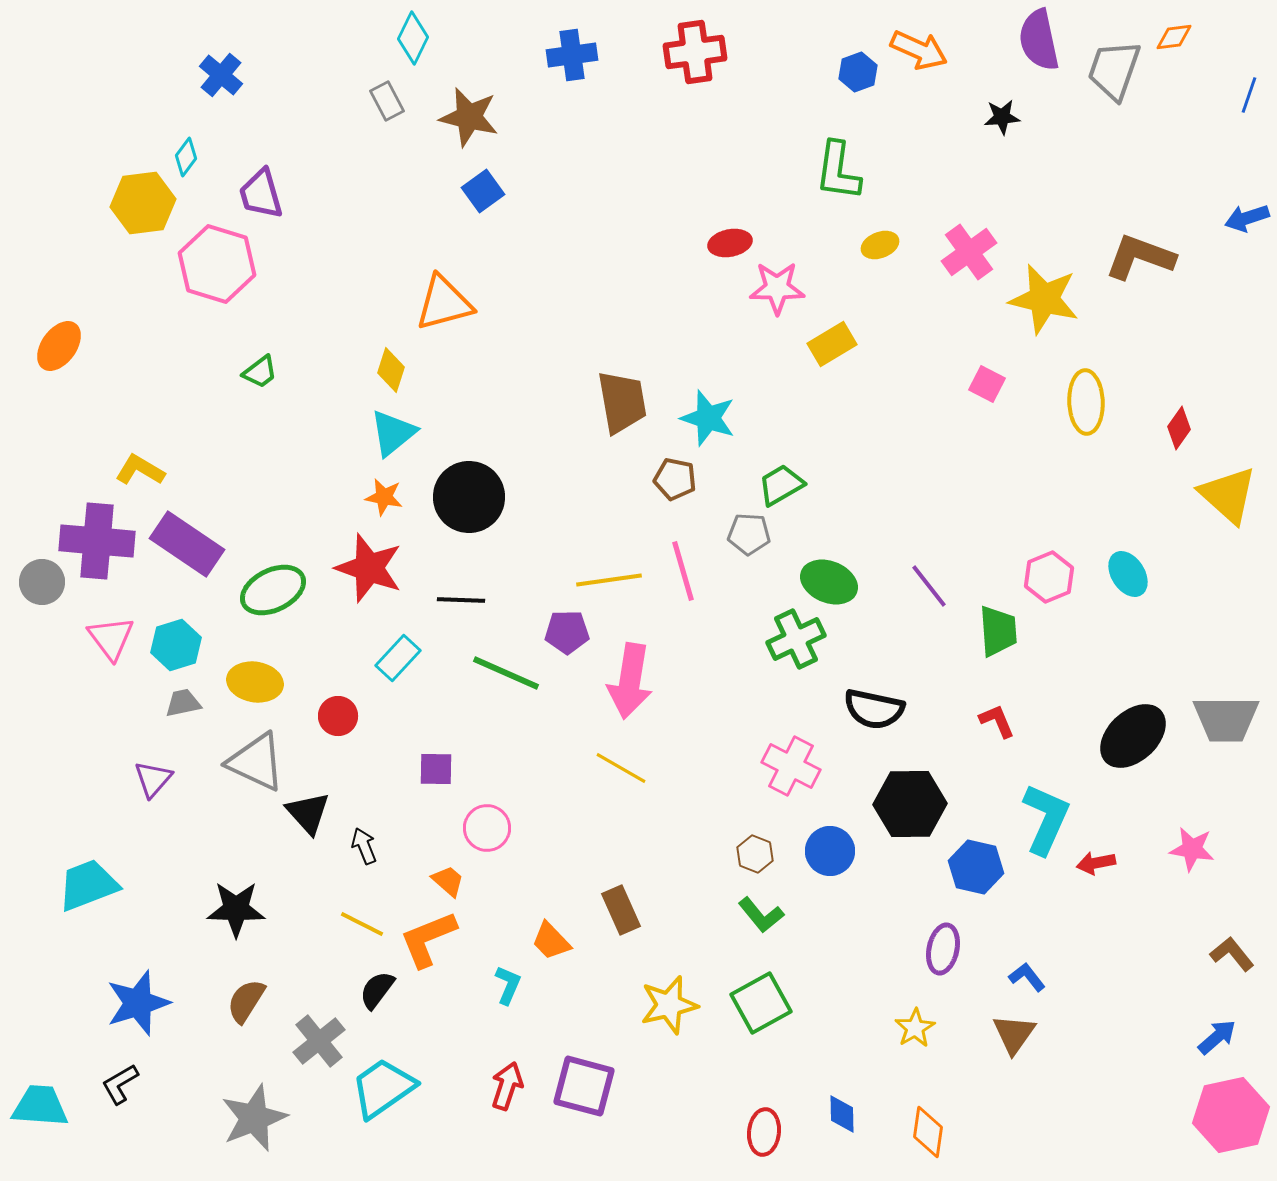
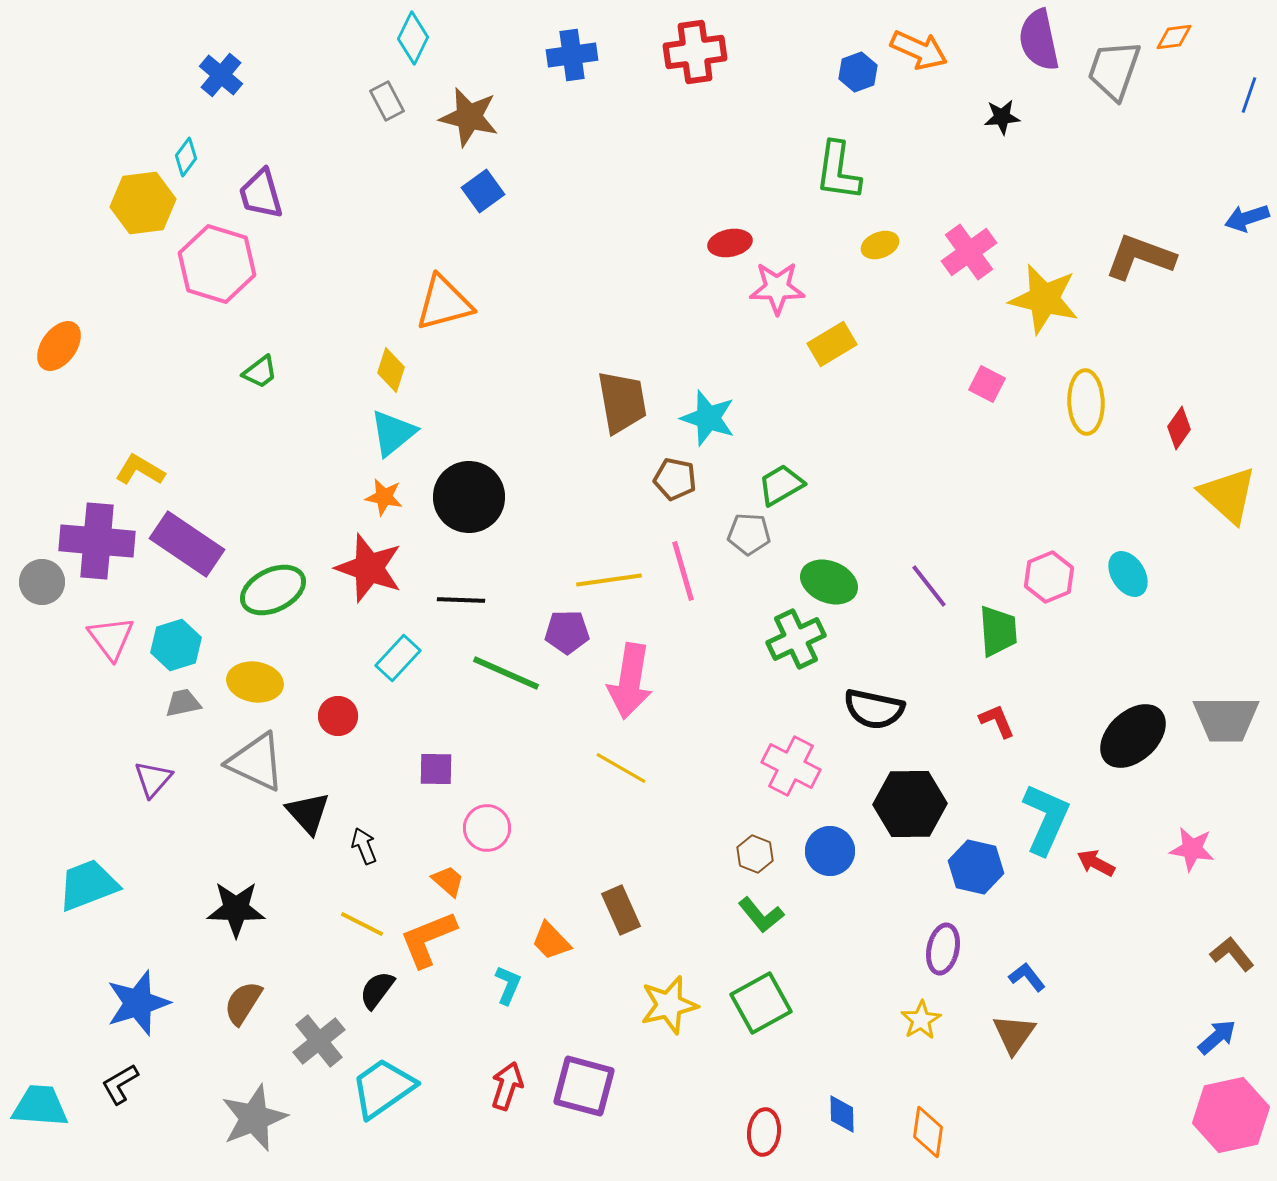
red arrow at (1096, 863): rotated 39 degrees clockwise
brown semicircle at (246, 1001): moved 3 px left, 2 px down
yellow star at (915, 1028): moved 6 px right, 8 px up
